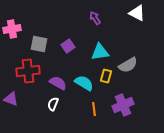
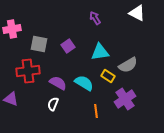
yellow rectangle: moved 2 px right; rotated 72 degrees counterclockwise
purple cross: moved 2 px right, 6 px up; rotated 10 degrees counterclockwise
orange line: moved 2 px right, 2 px down
